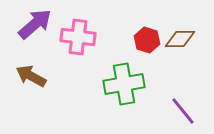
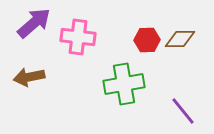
purple arrow: moved 1 px left, 1 px up
red hexagon: rotated 20 degrees counterclockwise
brown arrow: moved 2 px left, 1 px down; rotated 40 degrees counterclockwise
